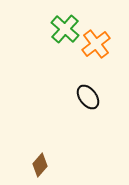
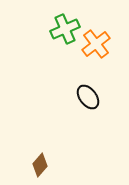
green cross: rotated 24 degrees clockwise
